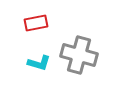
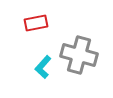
cyan L-shape: moved 4 px right, 4 px down; rotated 115 degrees clockwise
